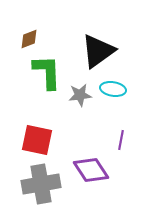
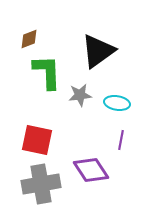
cyan ellipse: moved 4 px right, 14 px down
